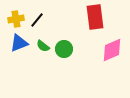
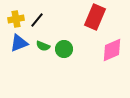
red rectangle: rotated 30 degrees clockwise
green semicircle: rotated 16 degrees counterclockwise
